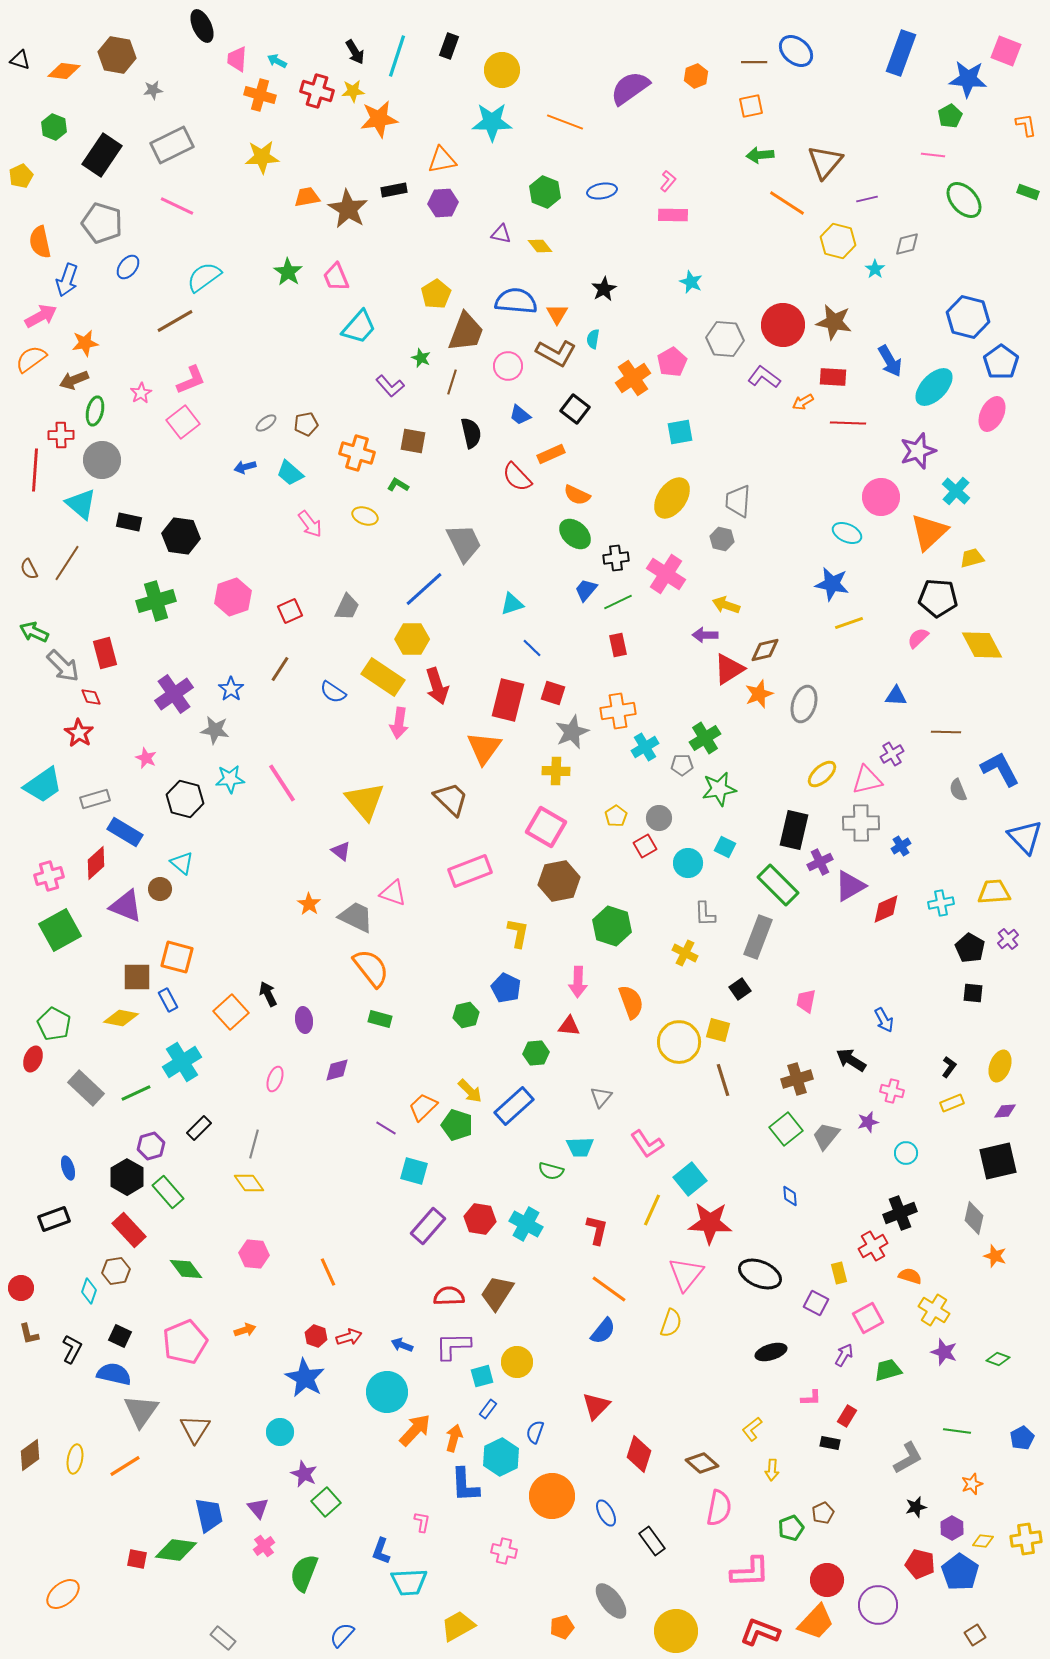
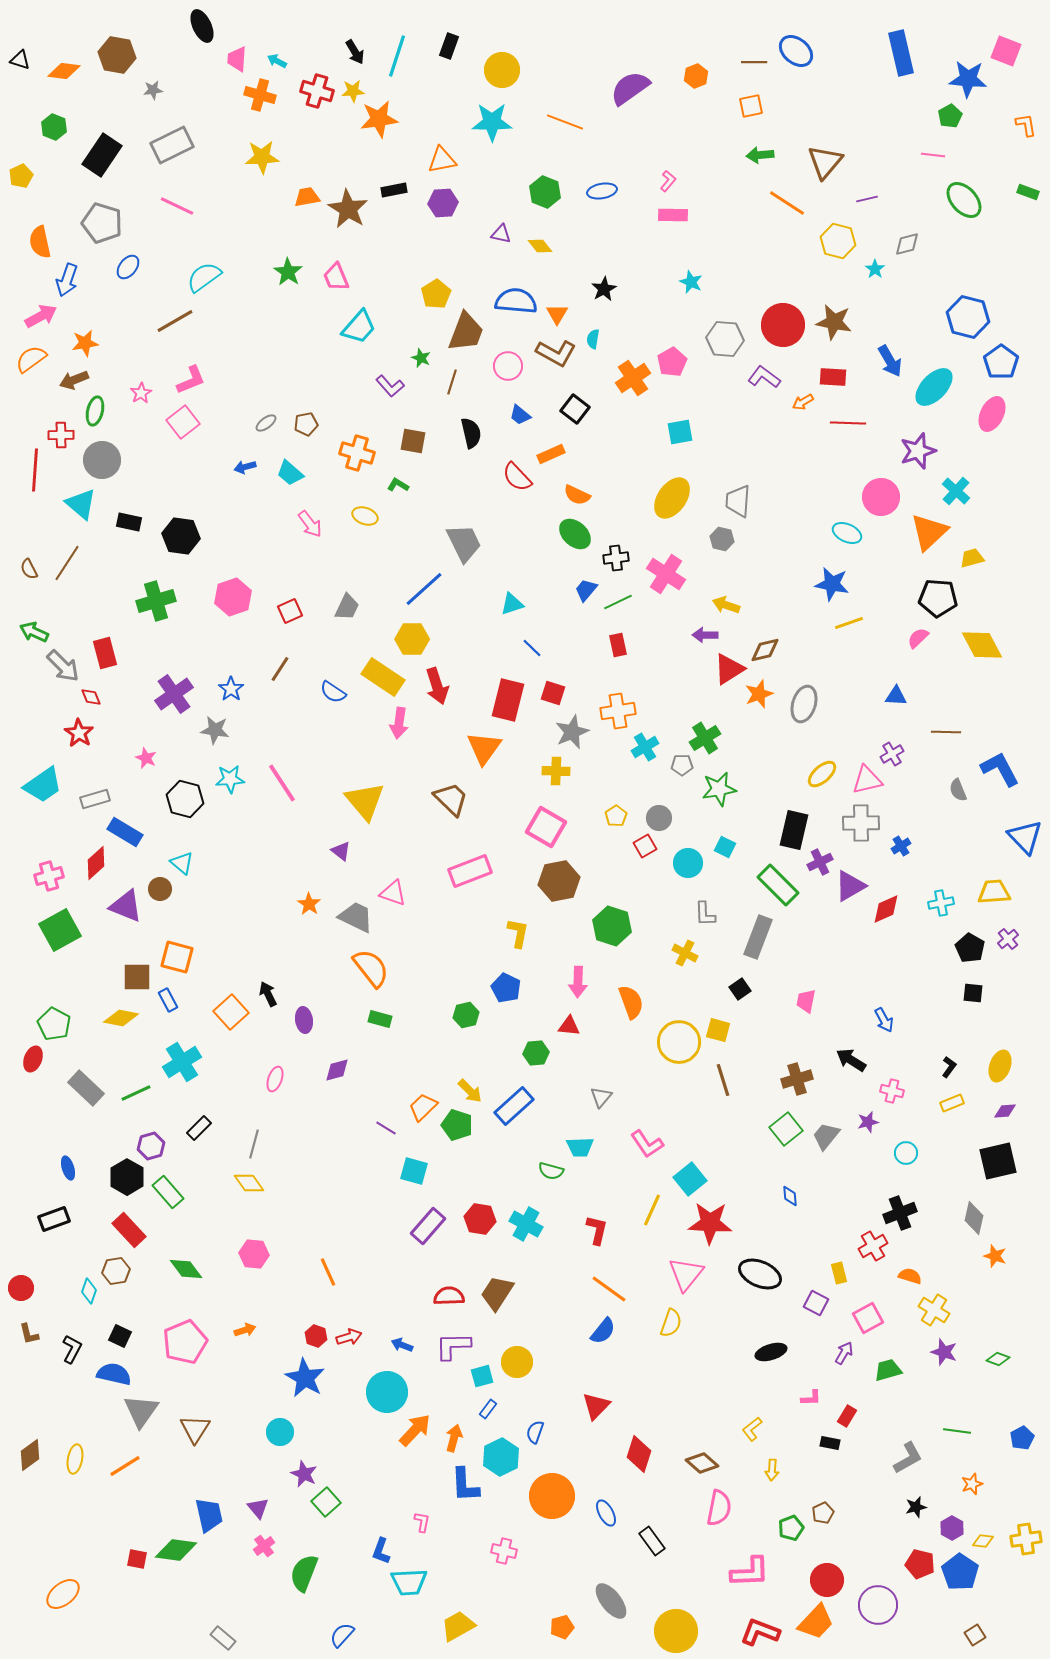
blue rectangle at (901, 53): rotated 33 degrees counterclockwise
purple arrow at (844, 1355): moved 2 px up
